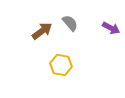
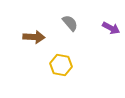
brown arrow: moved 8 px left, 6 px down; rotated 40 degrees clockwise
